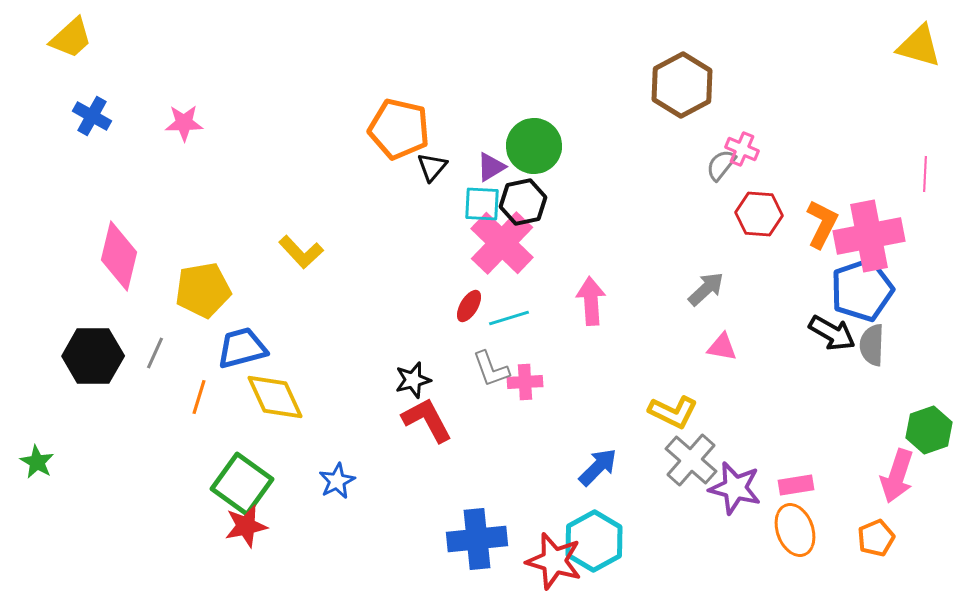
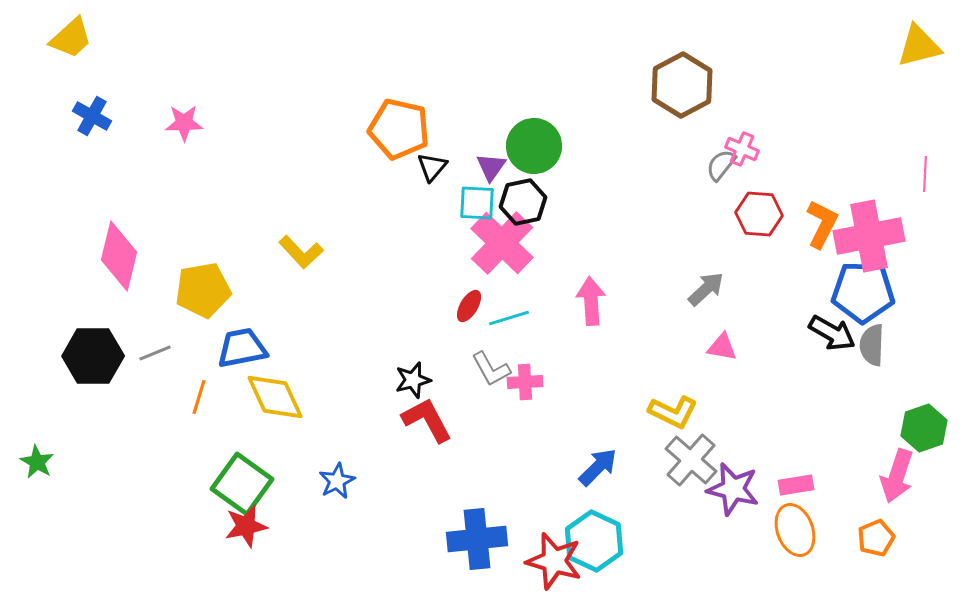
yellow triangle at (919, 46): rotated 30 degrees counterclockwise
purple triangle at (491, 167): rotated 24 degrees counterclockwise
cyan square at (482, 204): moved 5 px left, 1 px up
blue pentagon at (862, 290): moved 1 px right, 2 px down; rotated 20 degrees clockwise
blue trapezoid at (242, 348): rotated 4 degrees clockwise
gray line at (155, 353): rotated 44 degrees clockwise
gray L-shape at (491, 369): rotated 9 degrees counterclockwise
green hexagon at (929, 430): moved 5 px left, 2 px up
purple star at (735, 488): moved 2 px left, 1 px down
cyan hexagon at (594, 541): rotated 6 degrees counterclockwise
